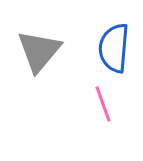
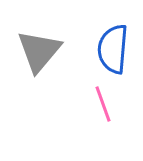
blue semicircle: moved 1 px left, 1 px down
